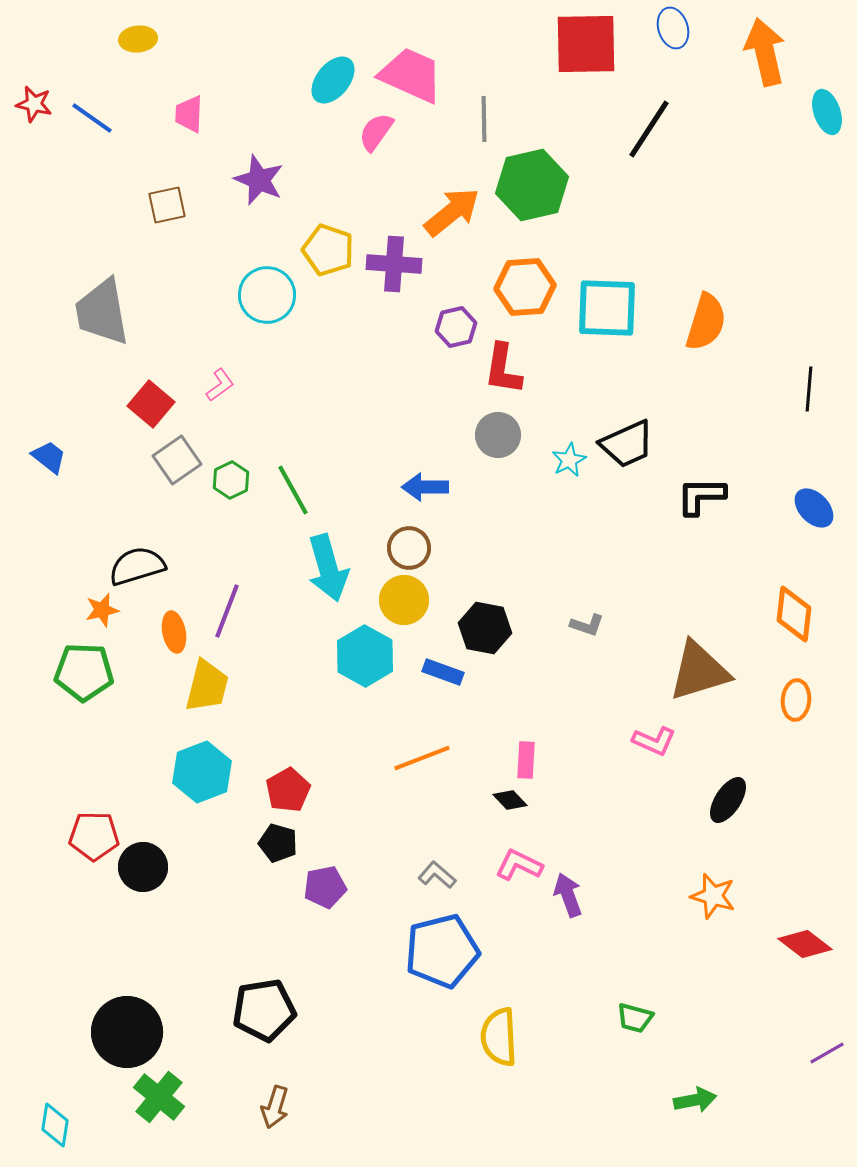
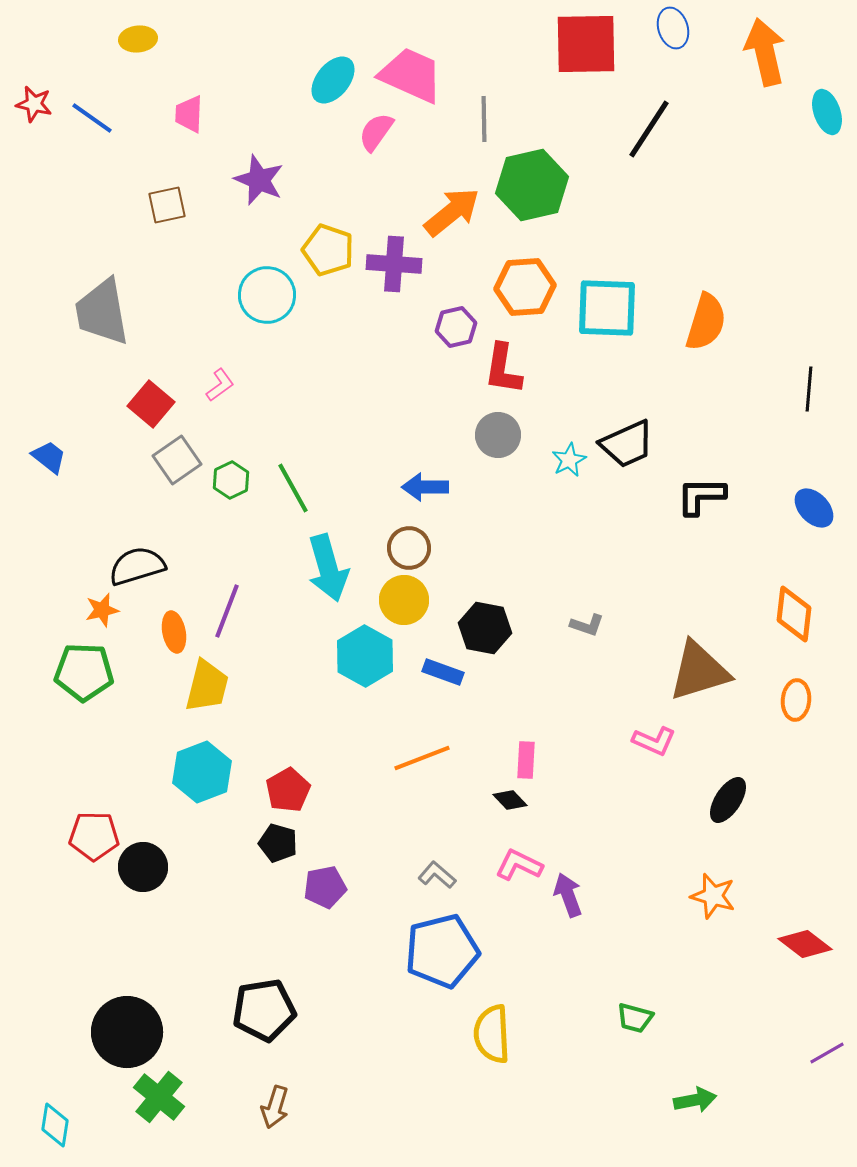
green line at (293, 490): moved 2 px up
yellow semicircle at (499, 1037): moved 7 px left, 3 px up
